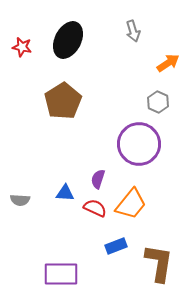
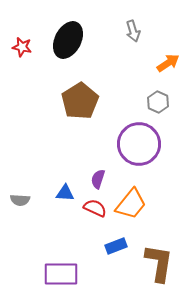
brown pentagon: moved 17 px right
